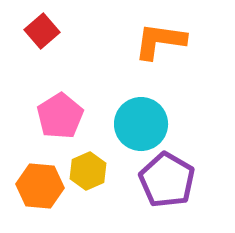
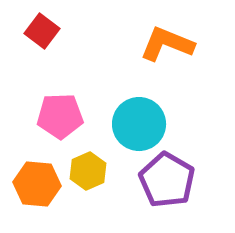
red square: rotated 12 degrees counterclockwise
orange L-shape: moved 7 px right, 3 px down; rotated 14 degrees clockwise
pink pentagon: rotated 30 degrees clockwise
cyan circle: moved 2 px left
orange hexagon: moved 3 px left, 2 px up
